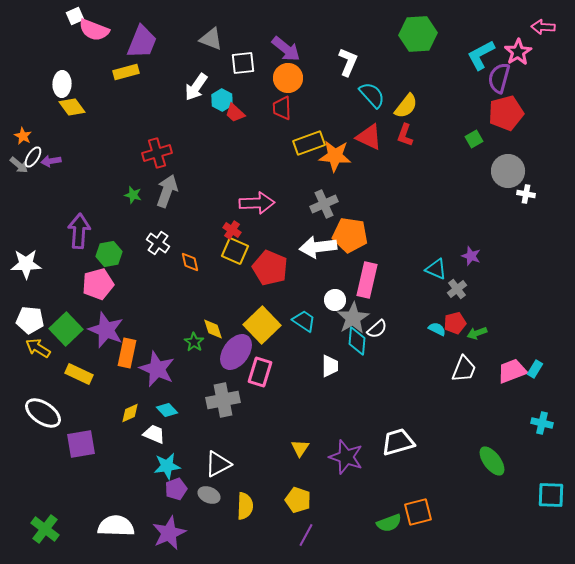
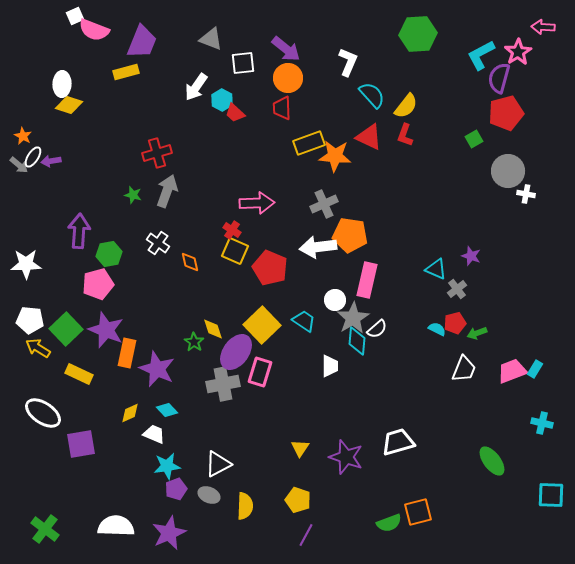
yellow diamond at (72, 107): moved 3 px left, 2 px up; rotated 36 degrees counterclockwise
gray cross at (223, 400): moved 16 px up
